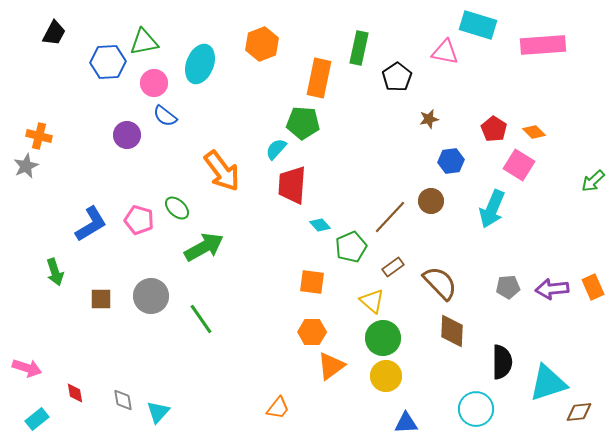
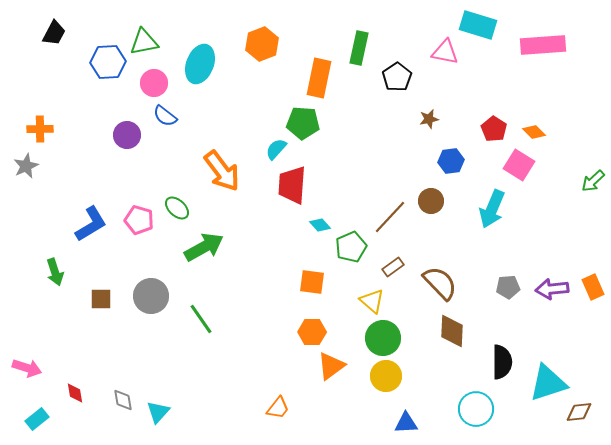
orange cross at (39, 136): moved 1 px right, 7 px up; rotated 15 degrees counterclockwise
